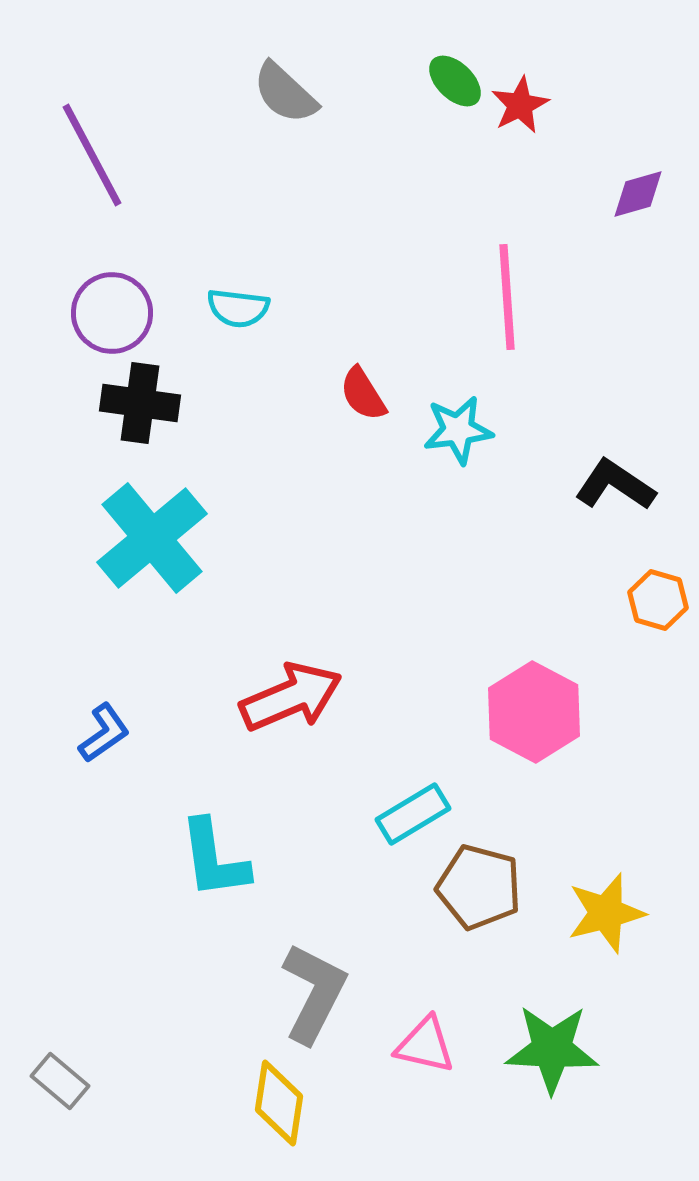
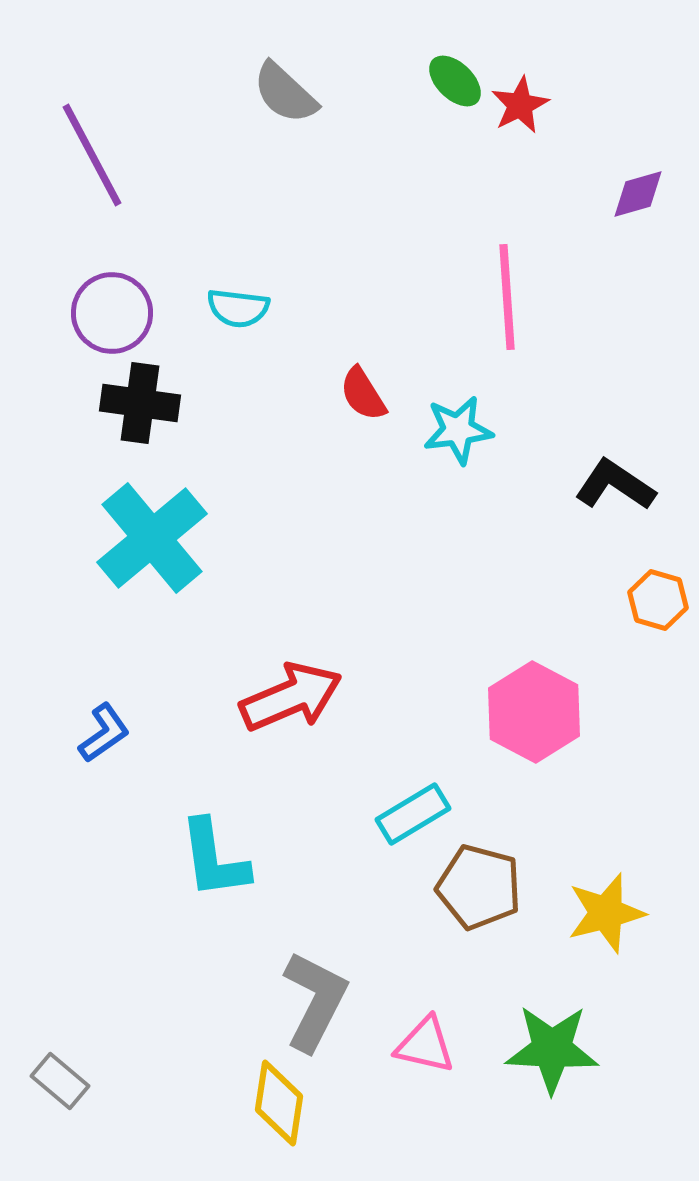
gray L-shape: moved 1 px right, 8 px down
